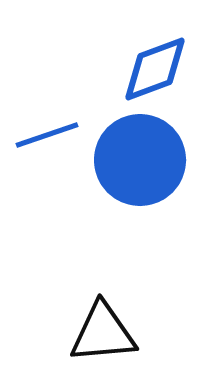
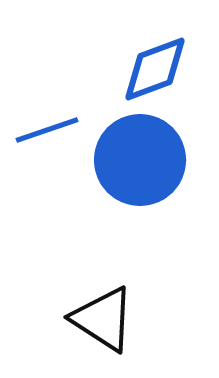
blue line: moved 5 px up
black triangle: moved 14 px up; rotated 38 degrees clockwise
